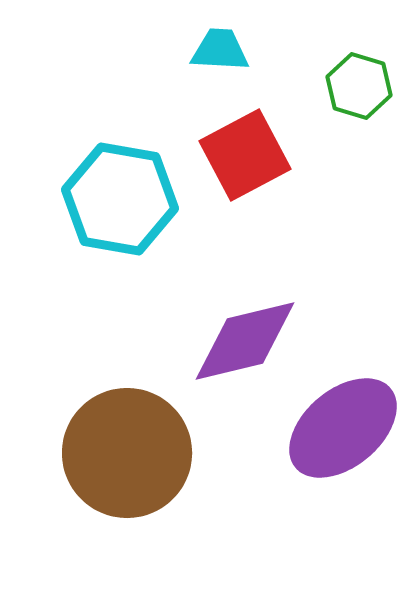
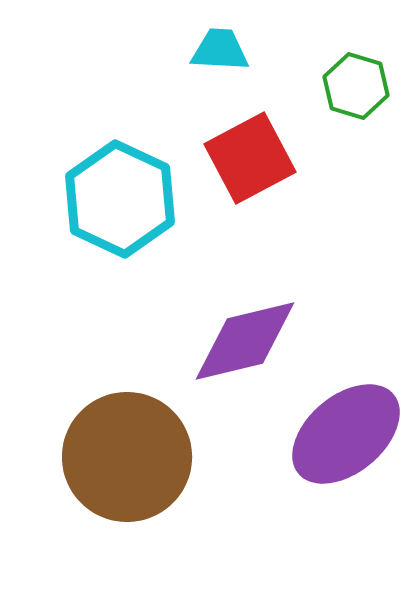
green hexagon: moved 3 px left
red square: moved 5 px right, 3 px down
cyan hexagon: rotated 15 degrees clockwise
purple ellipse: moved 3 px right, 6 px down
brown circle: moved 4 px down
